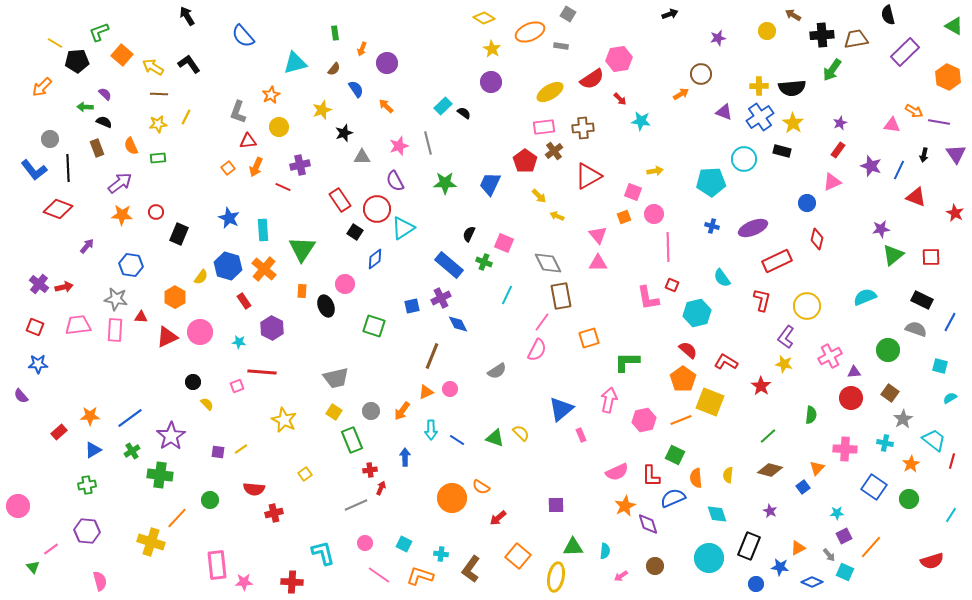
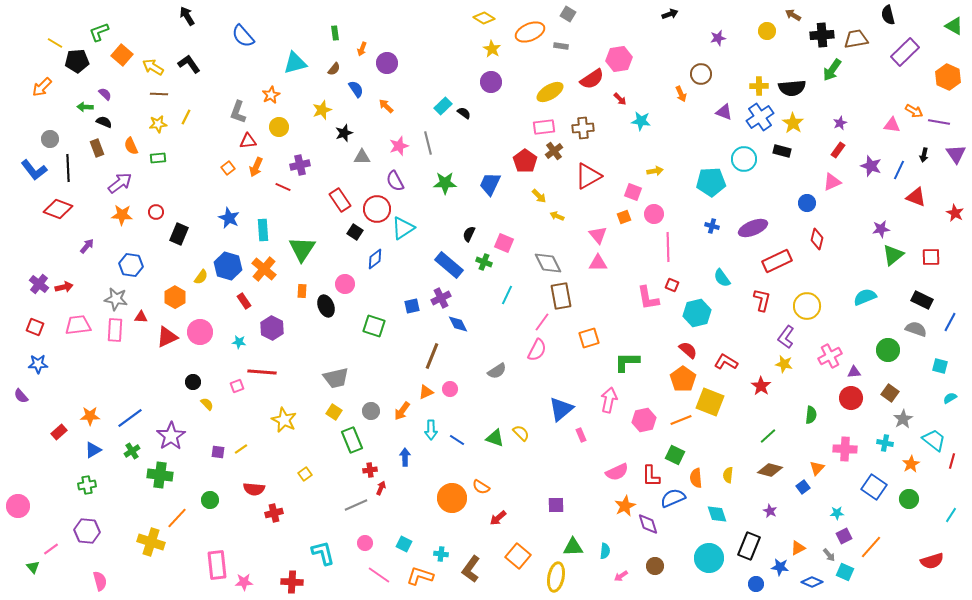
orange arrow at (681, 94): rotated 98 degrees clockwise
